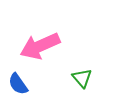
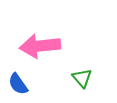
pink arrow: rotated 18 degrees clockwise
